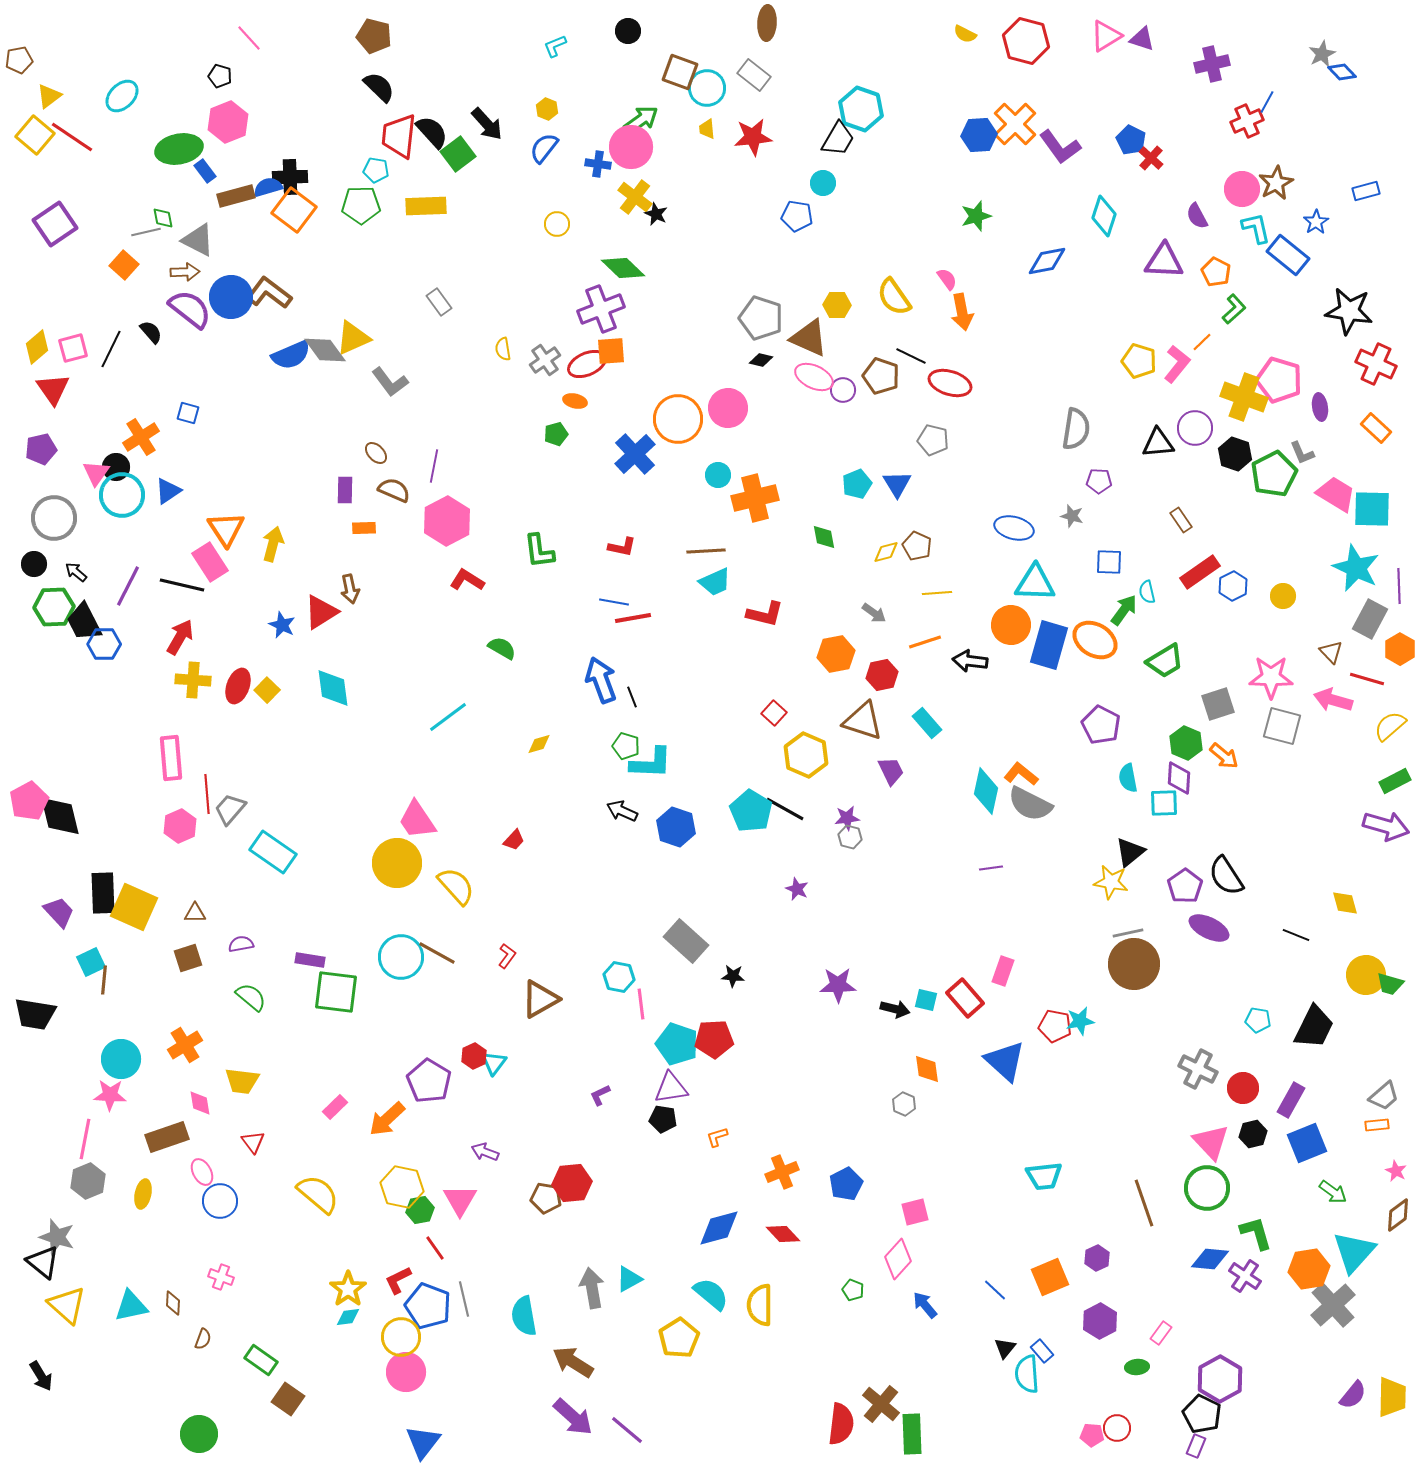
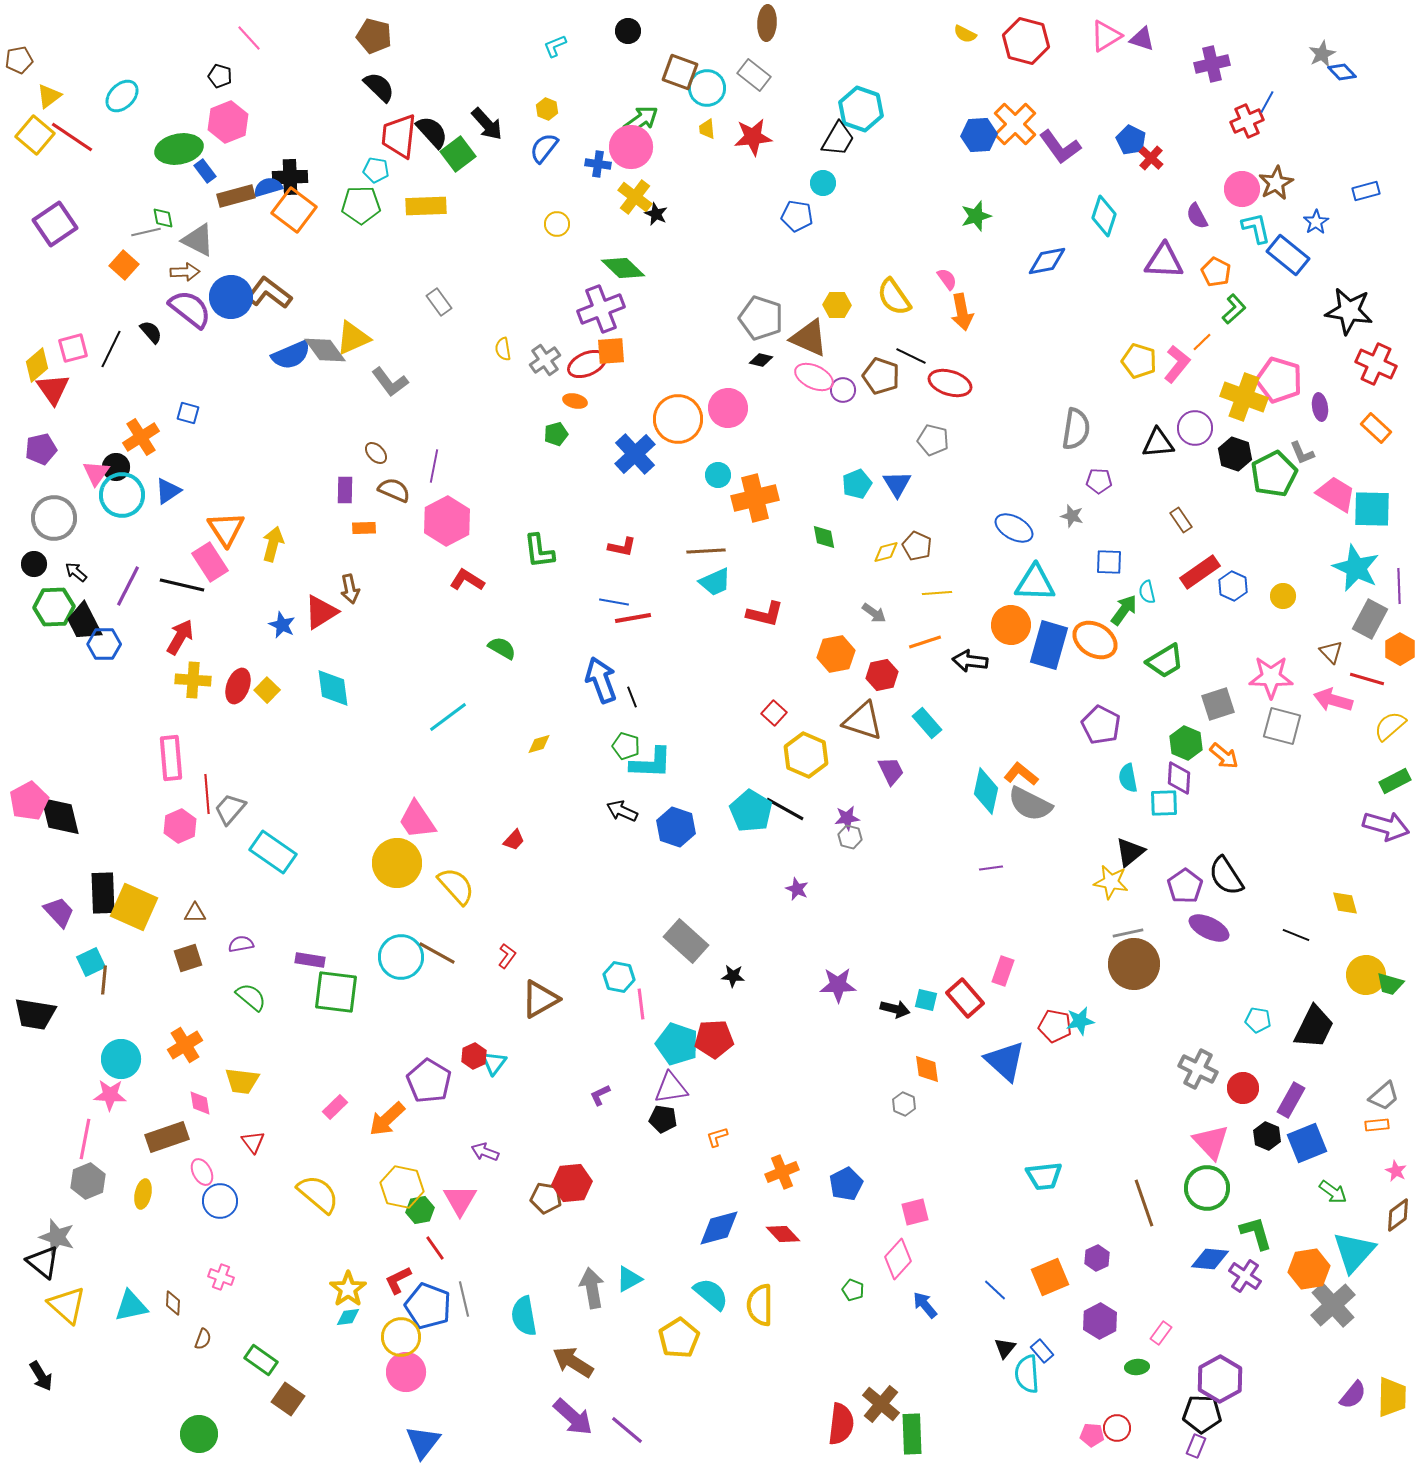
yellow diamond at (37, 347): moved 18 px down
blue ellipse at (1014, 528): rotated 15 degrees clockwise
blue hexagon at (1233, 586): rotated 8 degrees counterclockwise
black hexagon at (1253, 1134): moved 14 px right, 2 px down; rotated 24 degrees counterclockwise
black pentagon at (1202, 1414): rotated 24 degrees counterclockwise
